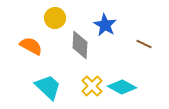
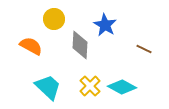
yellow circle: moved 1 px left, 1 px down
brown line: moved 5 px down
yellow cross: moved 2 px left
